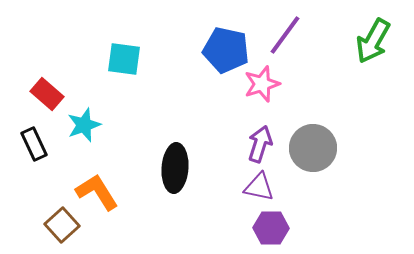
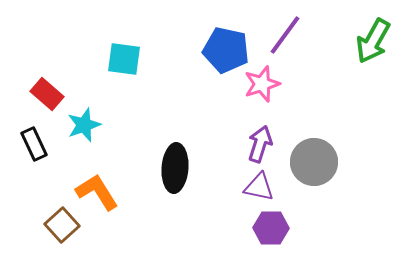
gray circle: moved 1 px right, 14 px down
